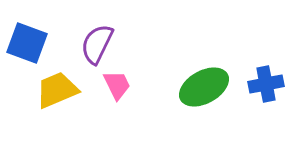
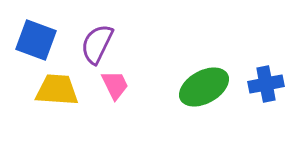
blue square: moved 9 px right, 3 px up
pink trapezoid: moved 2 px left
yellow trapezoid: rotated 27 degrees clockwise
